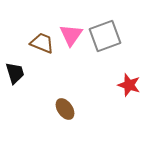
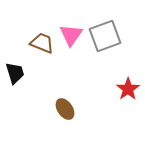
red star: moved 1 px left, 4 px down; rotated 20 degrees clockwise
